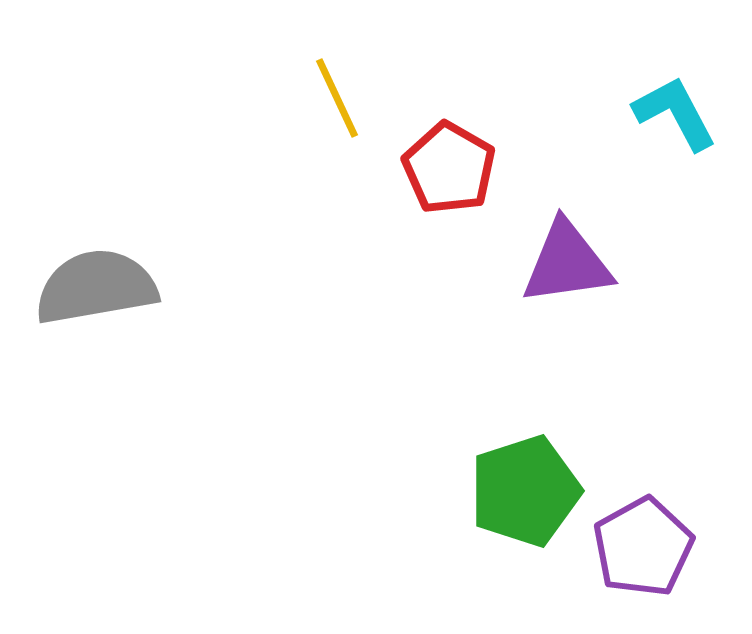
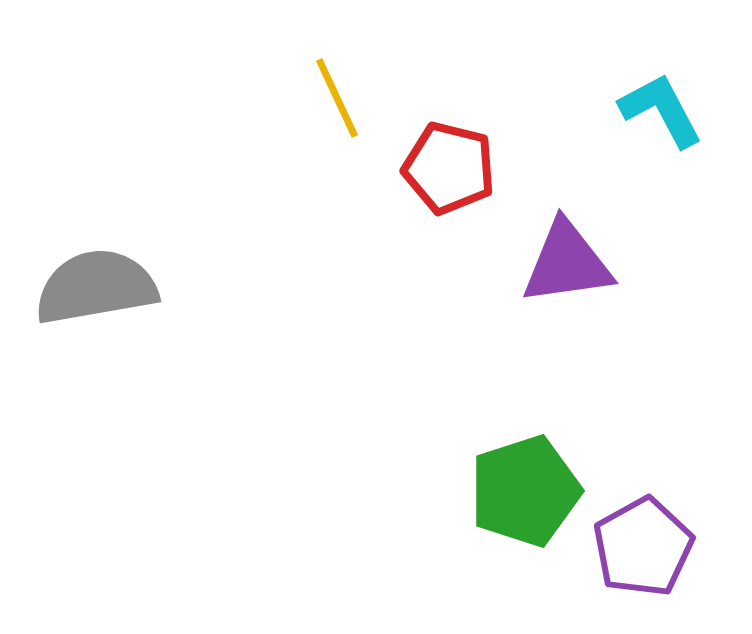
cyan L-shape: moved 14 px left, 3 px up
red pentagon: rotated 16 degrees counterclockwise
